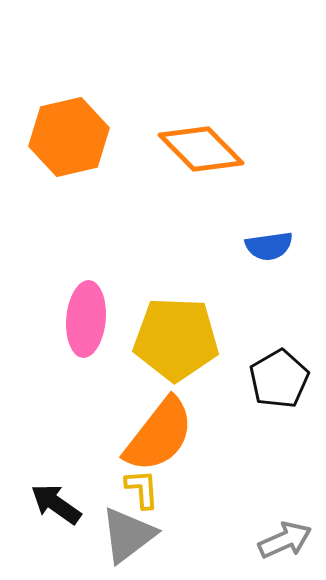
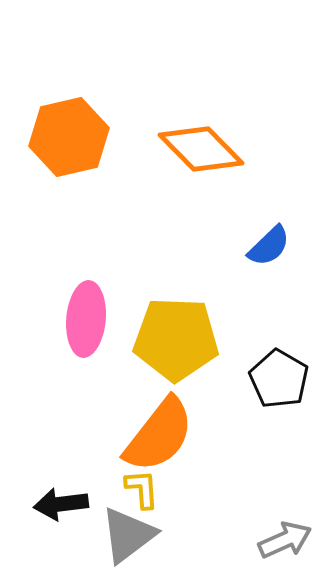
blue semicircle: rotated 36 degrees counterclockwise
black pentagon: rotated 12 degrees counterclockwise
black arrow: moved 5 px right; rotated 42 degrees counterclockwise
